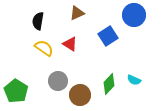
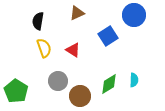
red triangle: moved 3 px right, 6 px down
yellow semicircle: rotated 36 degrees clockwise
cyan semicircle: rotated 112 degrees counterclockwise
green diamond: rotated 15 degrees clockwise
brown circle: moved 1 px down
